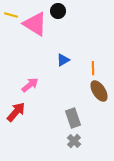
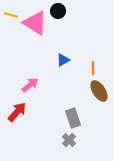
pink triangle: moved 1 px up
red arrow: moved 1 px right
gray cross: moved 5 px left, 1 px up
